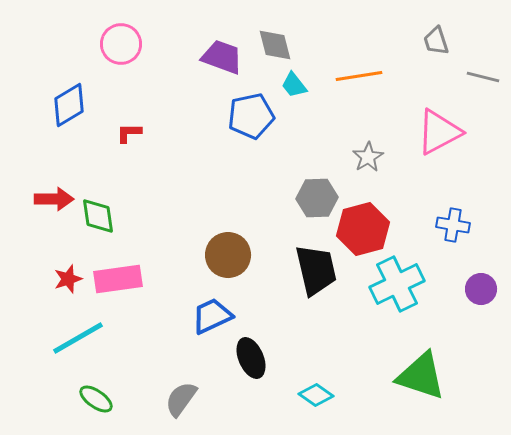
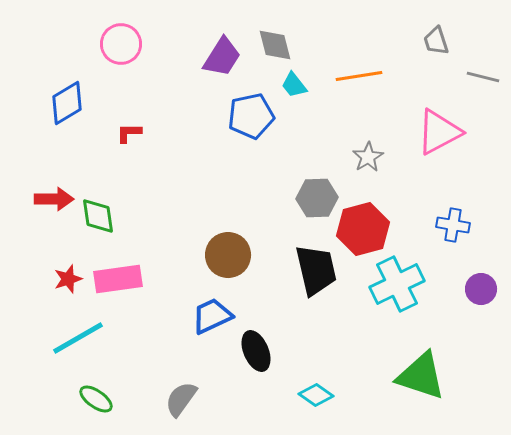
purple trapezoid: rotated 102 degrees clockwise
blue diamond: moved 2 px left, 2 px up
black ellipse: moved 5 px right, 7 px up
